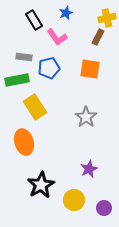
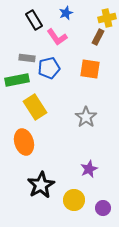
gray rectangle: moved 3 px right, 1 px down
purple circle: moved 1 px left
